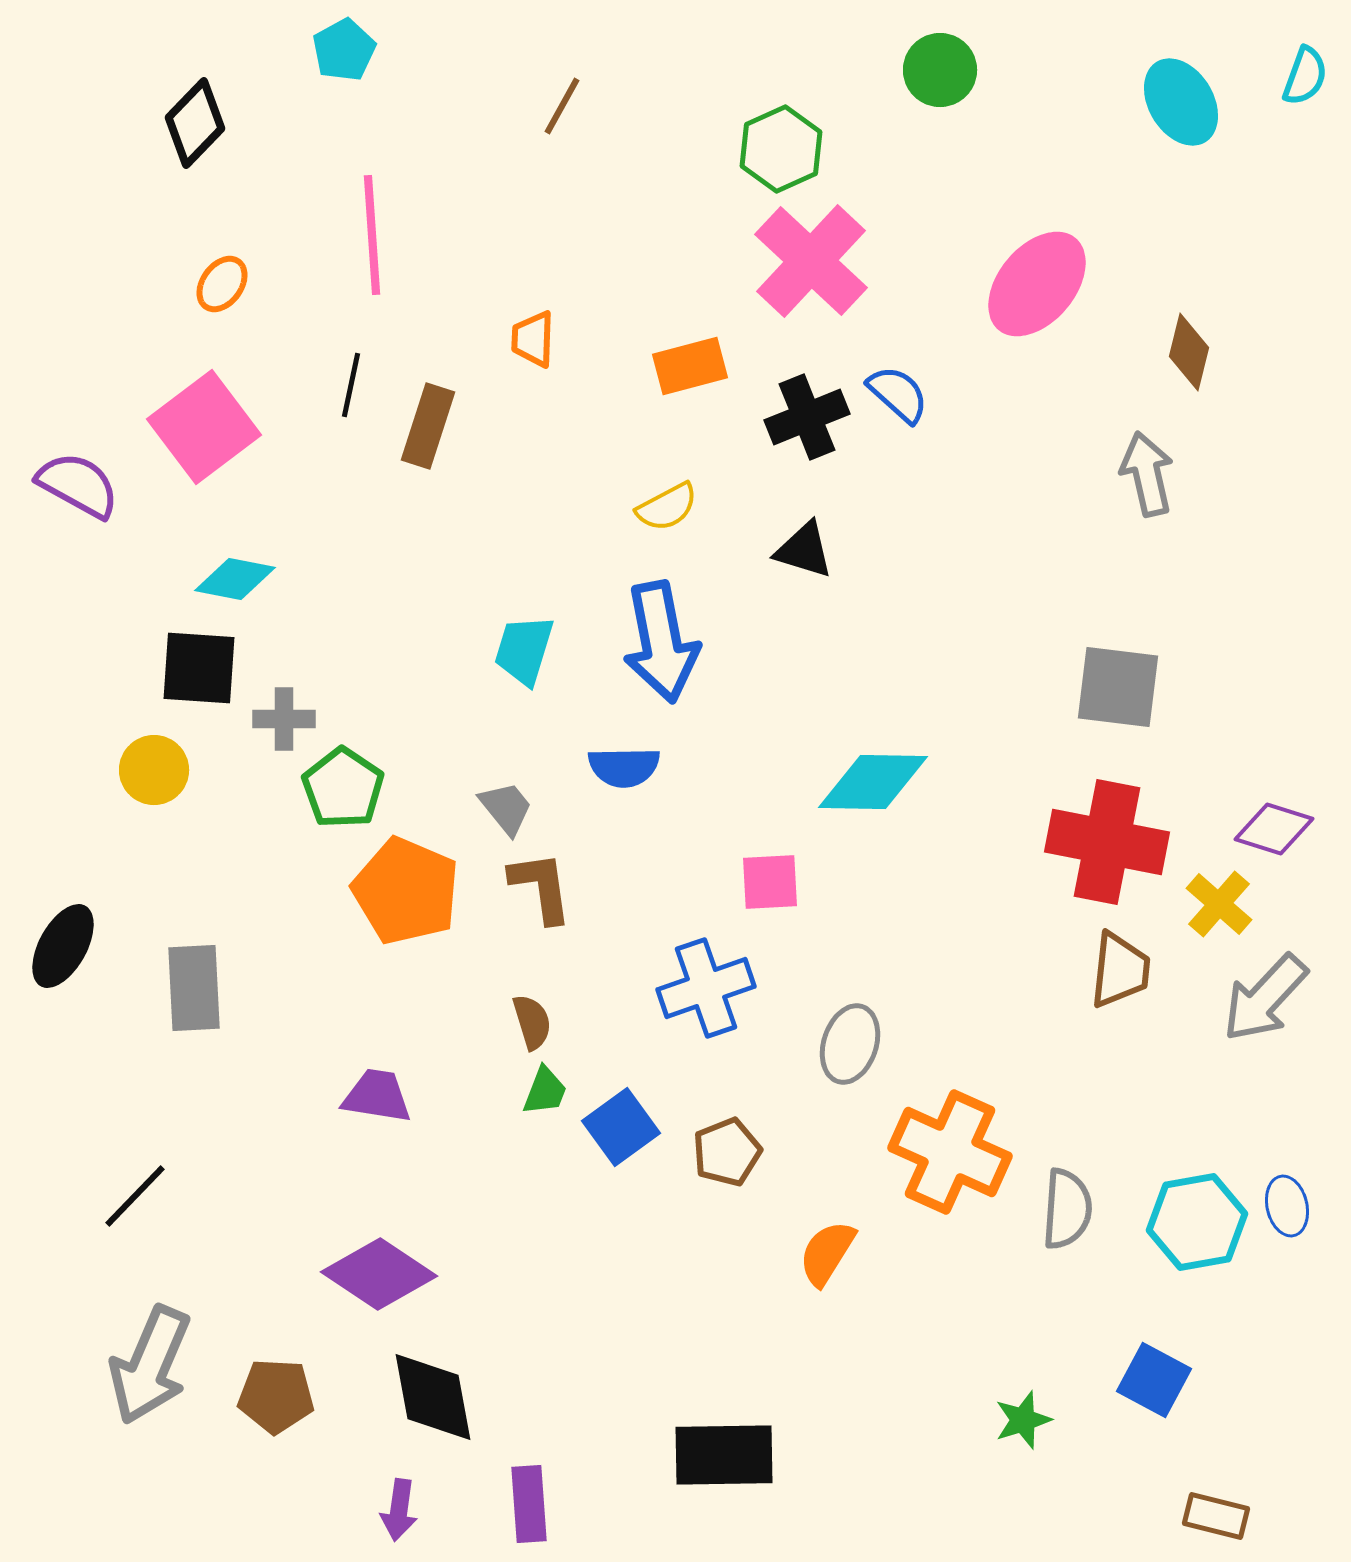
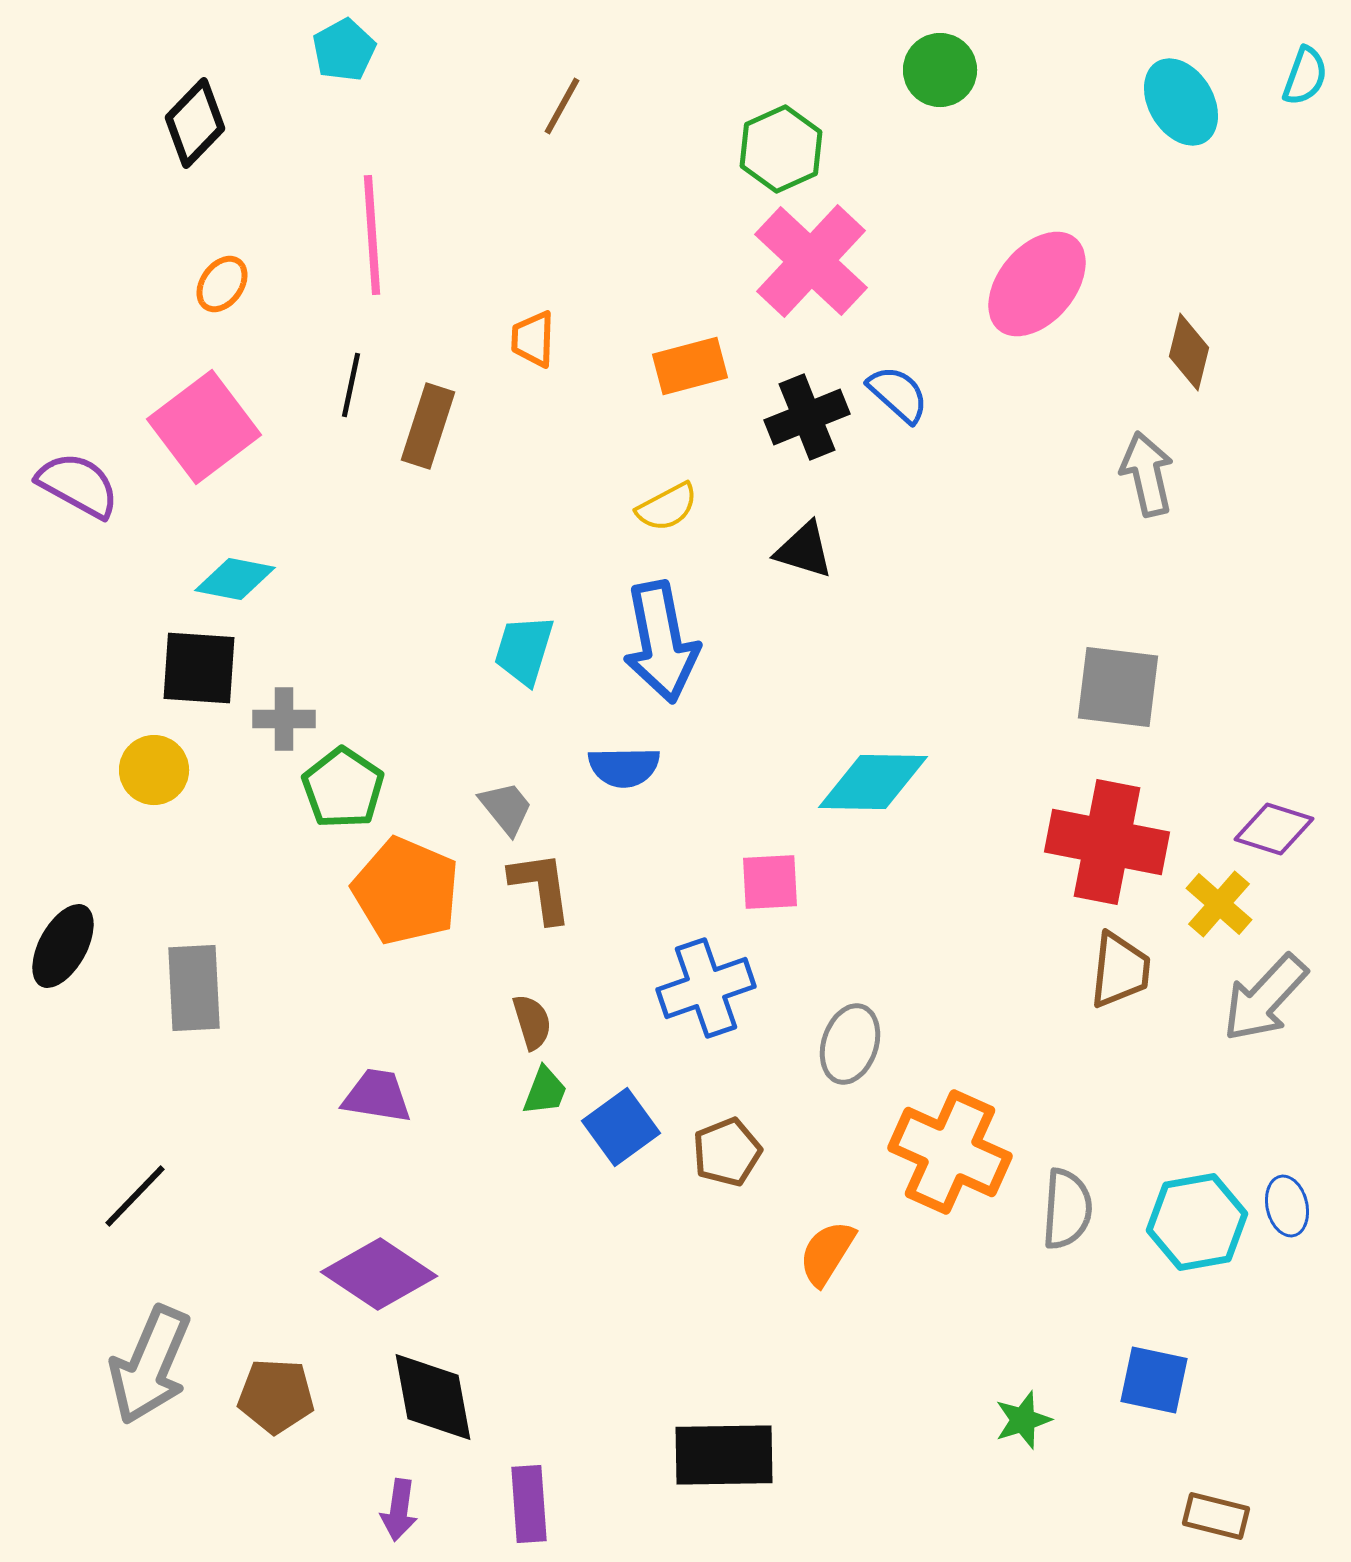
blue square at (1154, 1380): rotated 16 degrees counterclockwise
